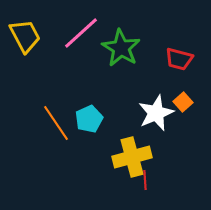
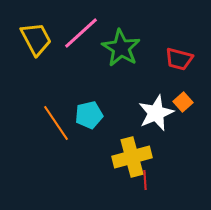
yellow trapezoid: moved 11 px right, 3 px down
cyan pentagon: moved 4 px up; rotated 12 degrees clockwise
